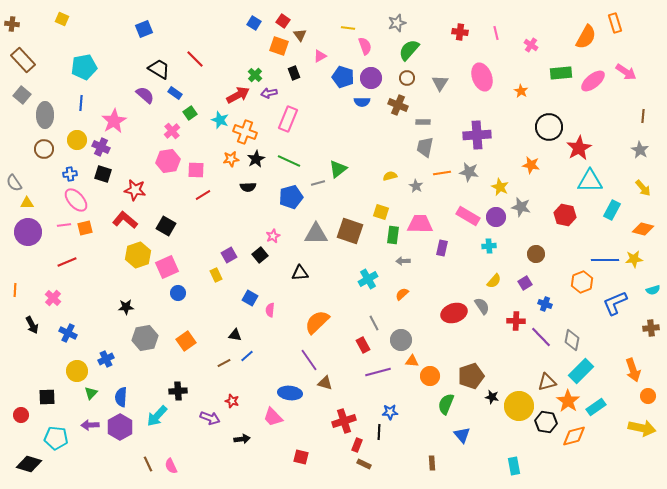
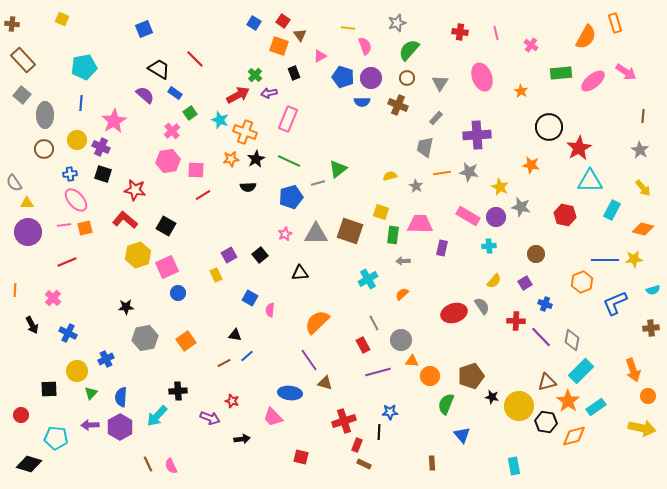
gray rectangle at (423, 122): moved 13 px right, 4 px up; rotated 48 degrees counterclockwise
pink star at (273, 236): moved 12 px right, 2 px up
black square at (47, 397): moved 2 px right, 8 px up
